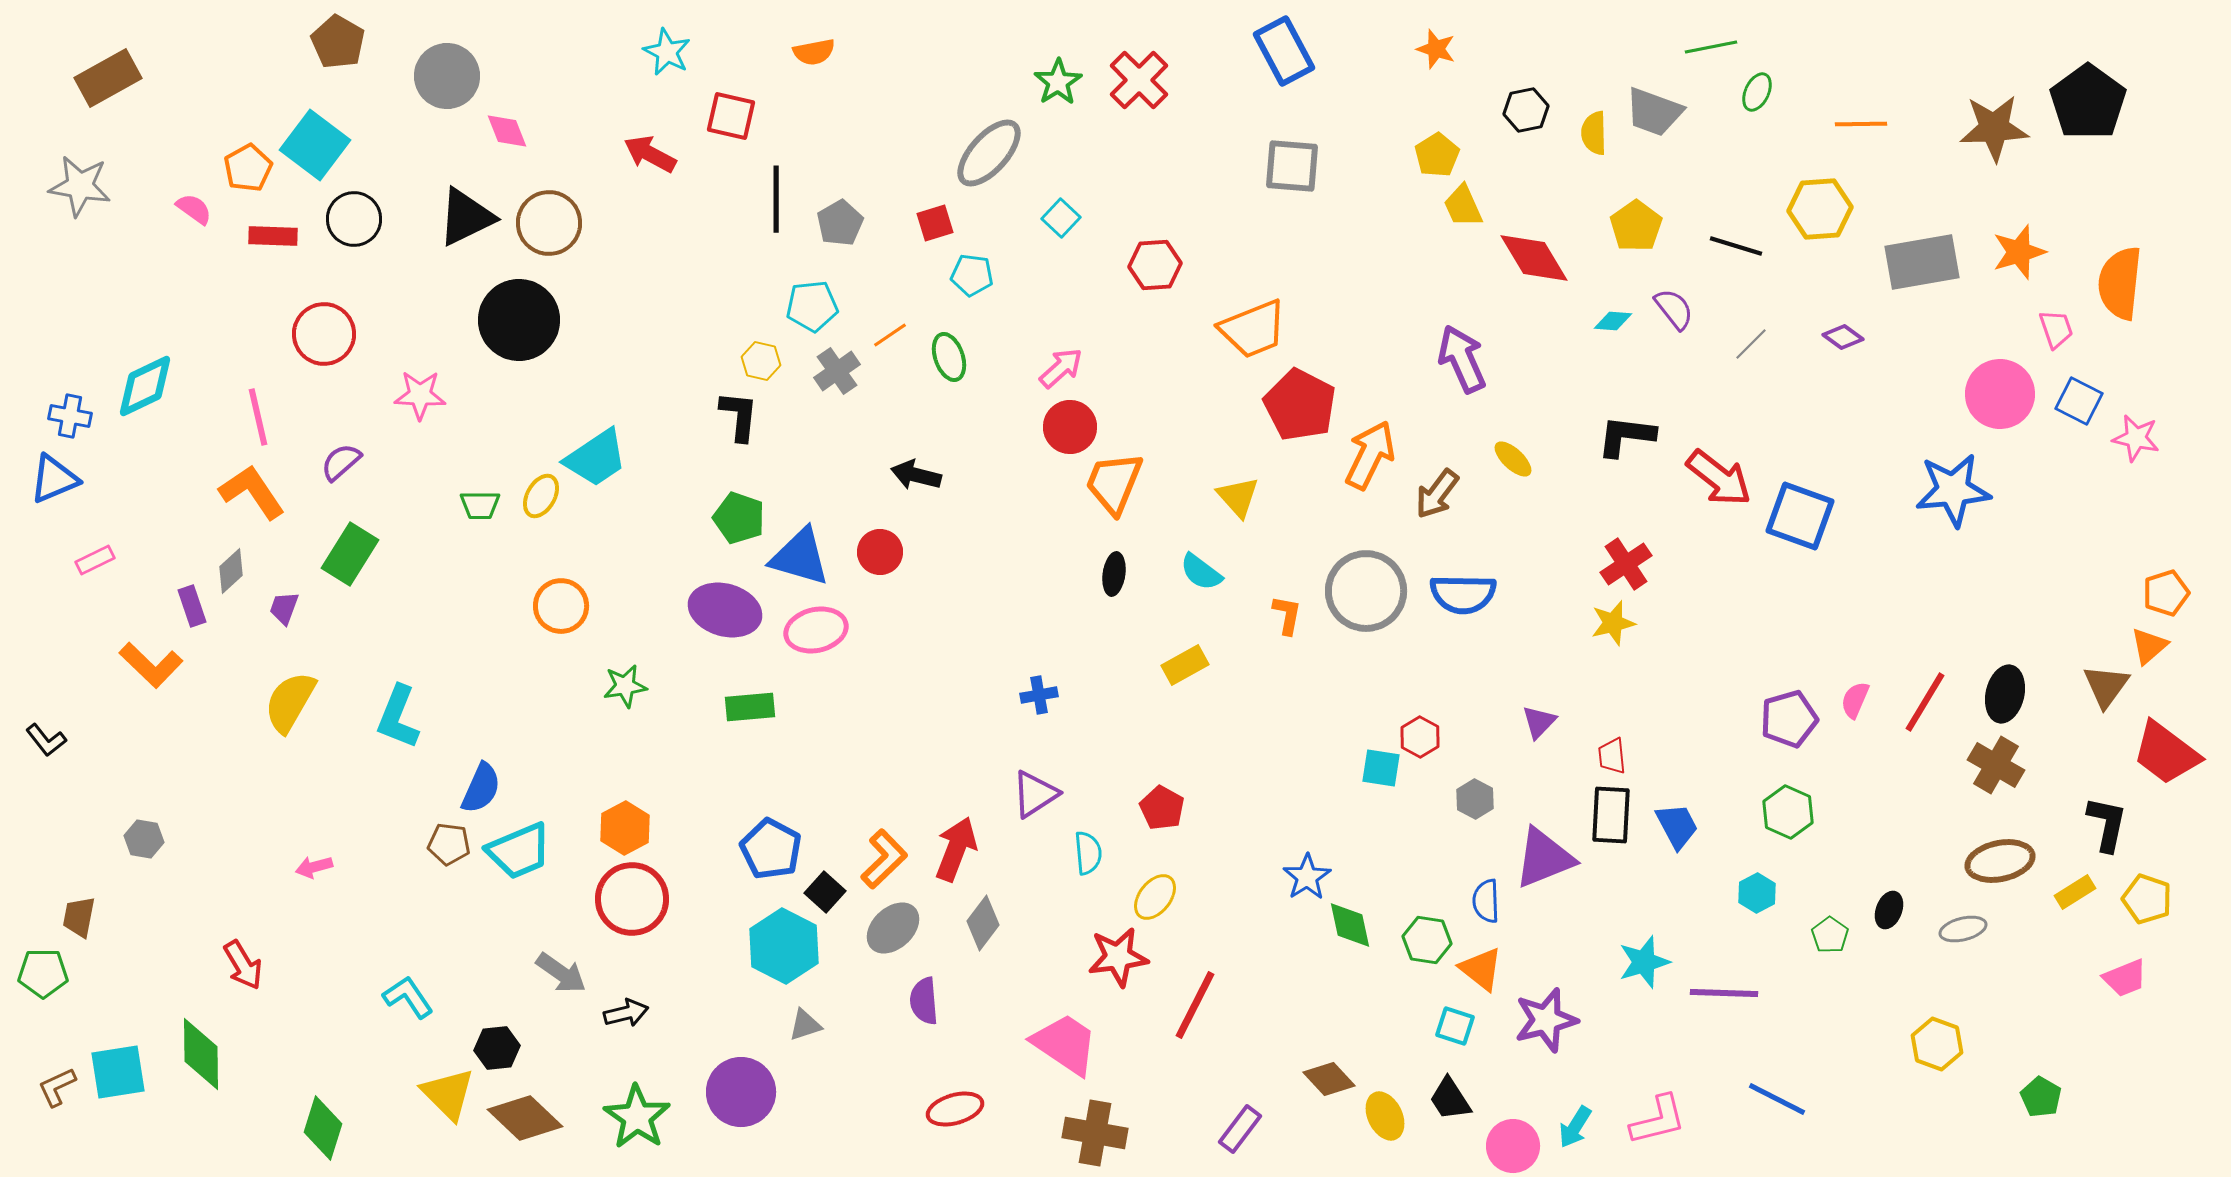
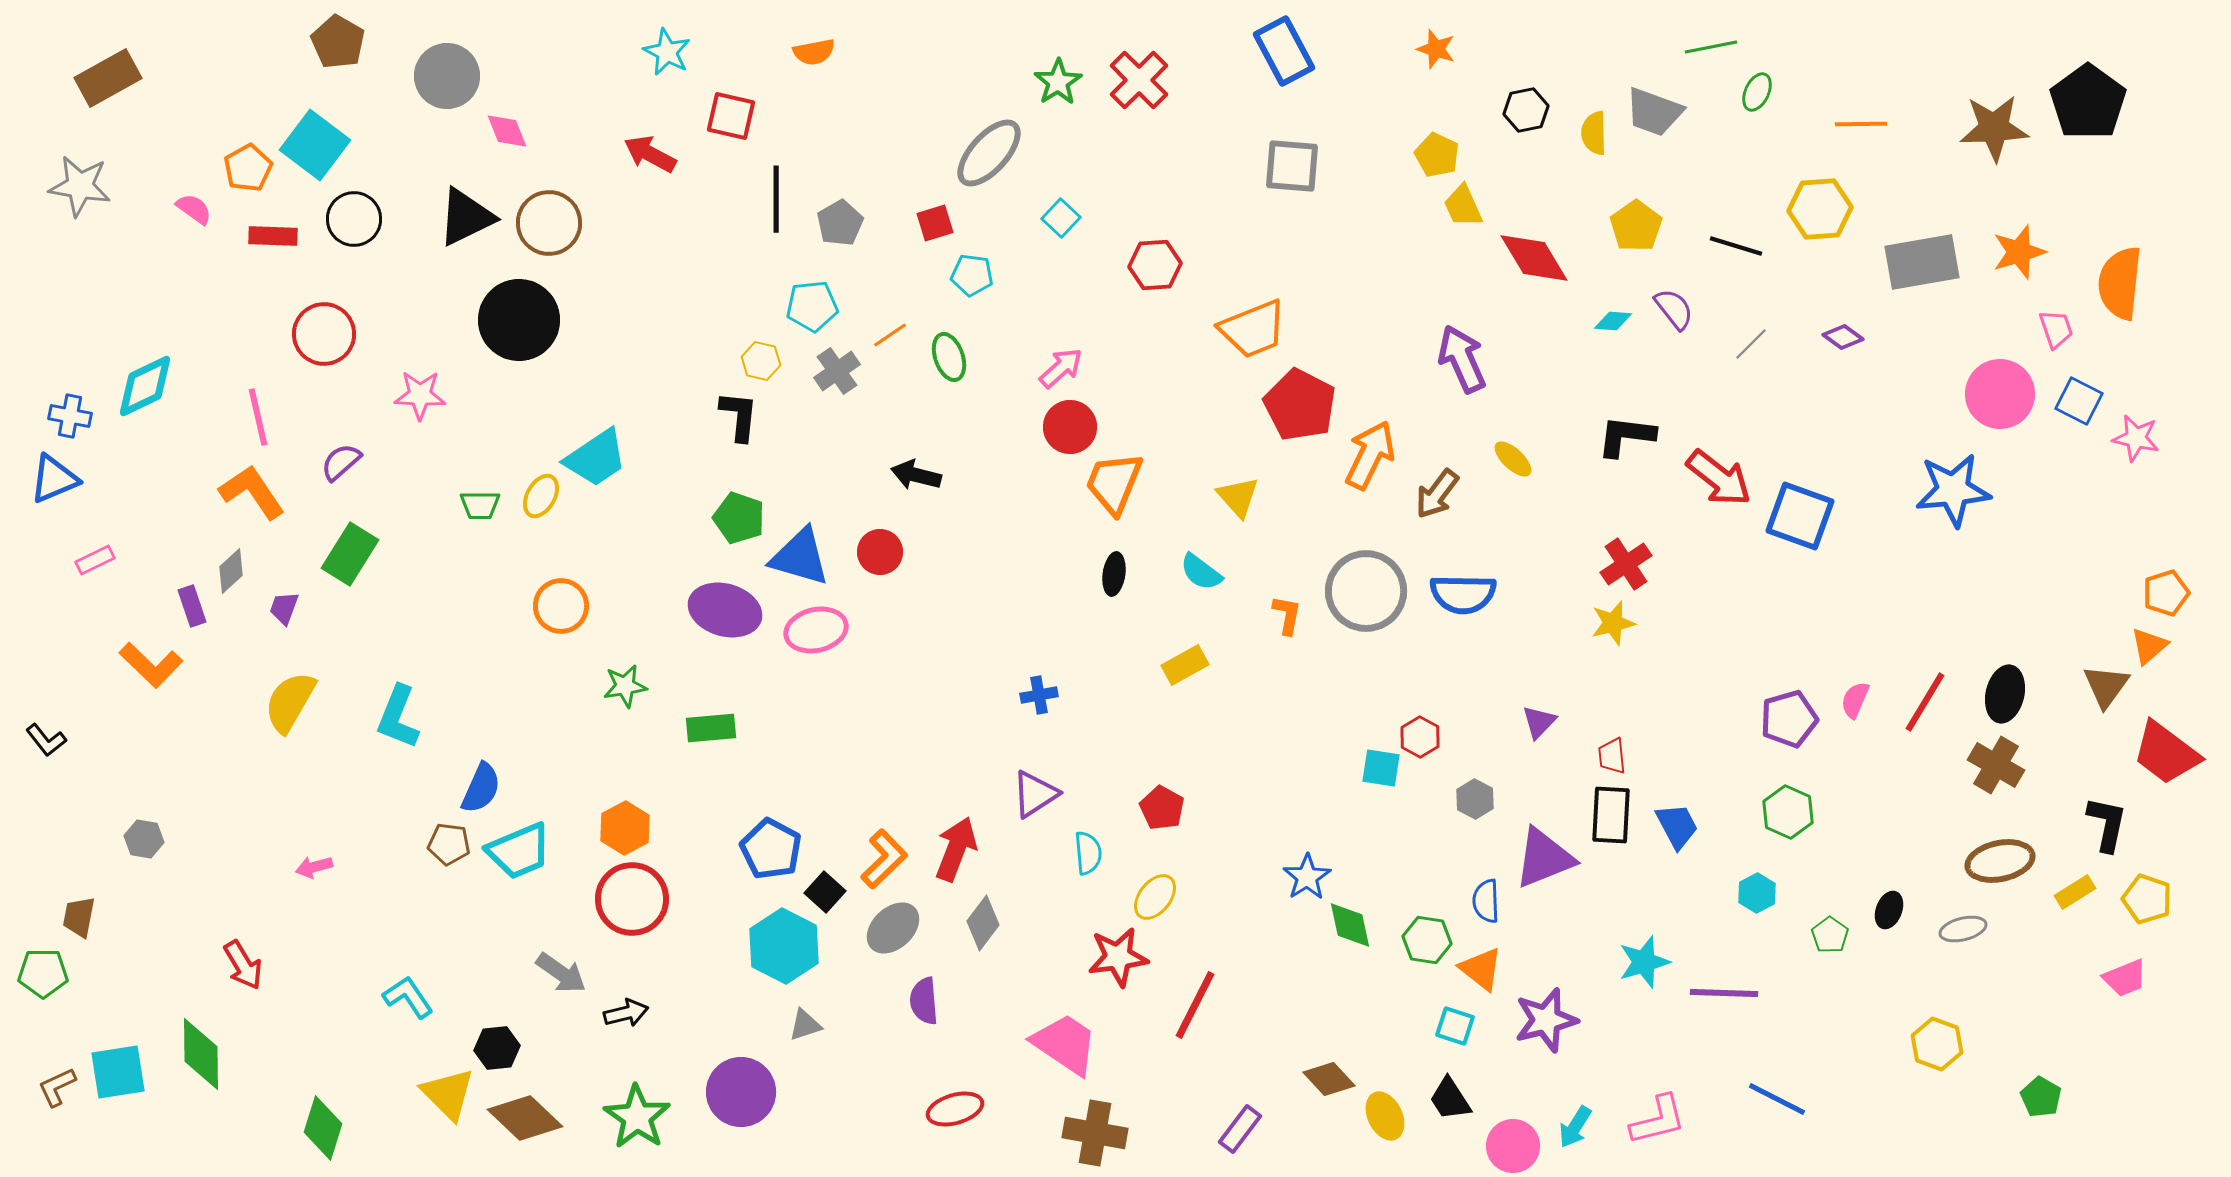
yellow pentagon at (1437, 155): rotated 15 degrees counterclockwise
green rectangle at (750, 707): moved 39 px left, 21 px down
